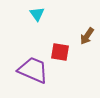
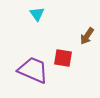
red square: moved 3 px right, 6 px down
